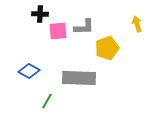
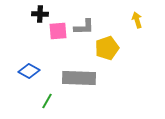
yellow arrow: moved 4 px up
